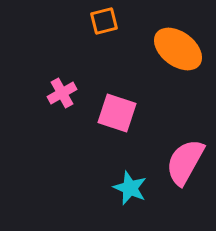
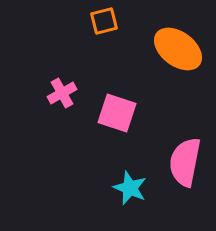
pink semicircle: rotated 18 degrees counterclockwise
